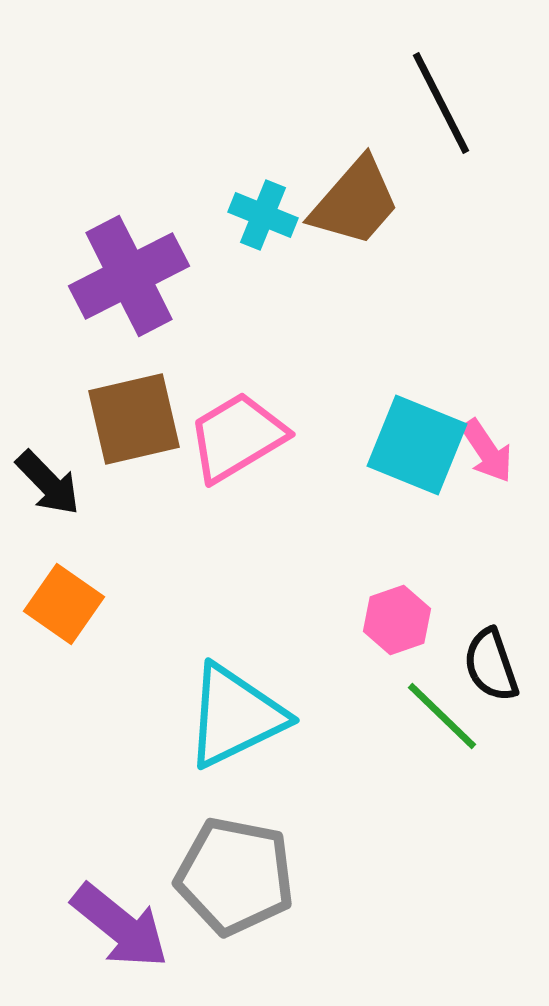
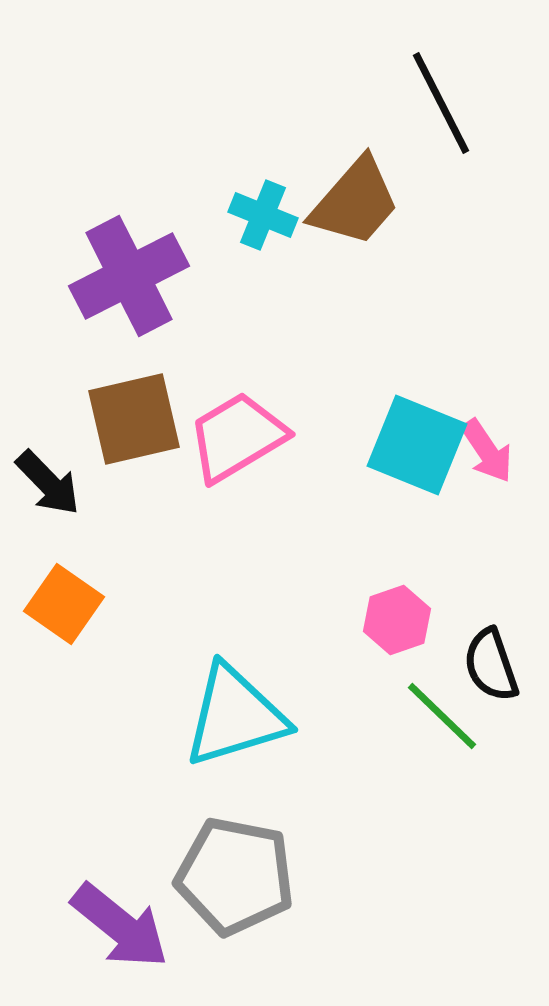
cyan triangle: rotated 9 degrees clockwise
